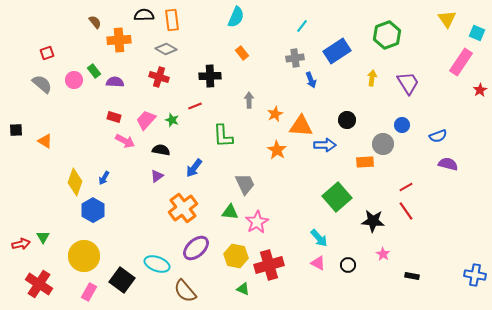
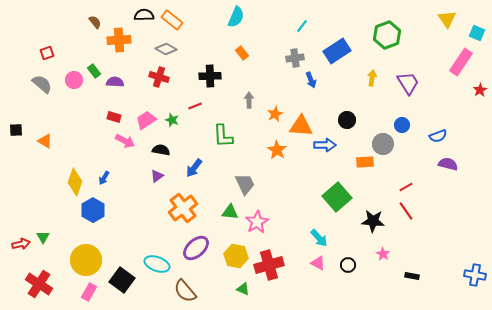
orange rectangle at (172, 20): rotated 45 degrees counterclockwise
pink trapezoid at (146, 120): rotated 15 degrees clockwise
yellow circle at (84, 256): moved 2 px right, 4 px down
